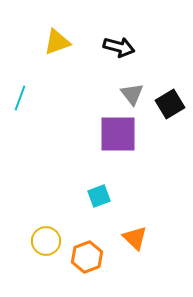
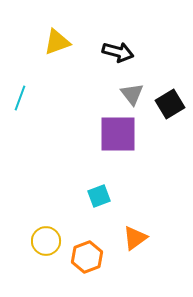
black arrow: moved 1 px left, 5 px down
orange triangle: rotated 40 degrees clockwise
